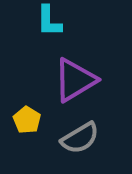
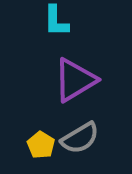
cyan L-shape: moved 7 px right
yellow pentagon: moved 14 px right, 25 px down
